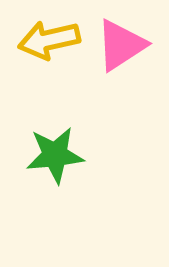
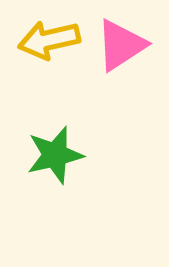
green star: rotated 8 degrees counterclockwise
